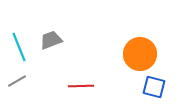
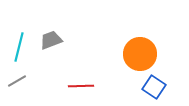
cyan line: rotated 36 degrees clockwise
blue square: rotated 20 degrees clockwise
